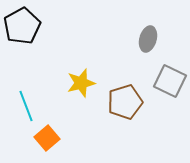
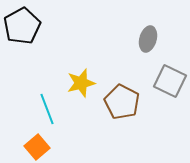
brown pentagon: moved 3 px left; rotated 28 degrees counterclockwise
cyan line: moved 21 px right, 3 px down
orange square: moved 10 px left, 9 px down
